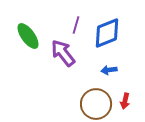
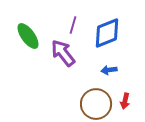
purple line: moved 3 px left
